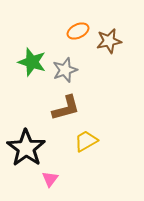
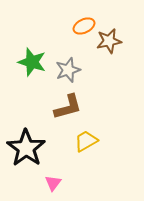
orange ellipse: moved 6 px right, 5 px up
gray star: moved 3 px right
brown L-shape: moved 2 px right, 1 px up
pink triangle: moved 3 px right, 4 px down
